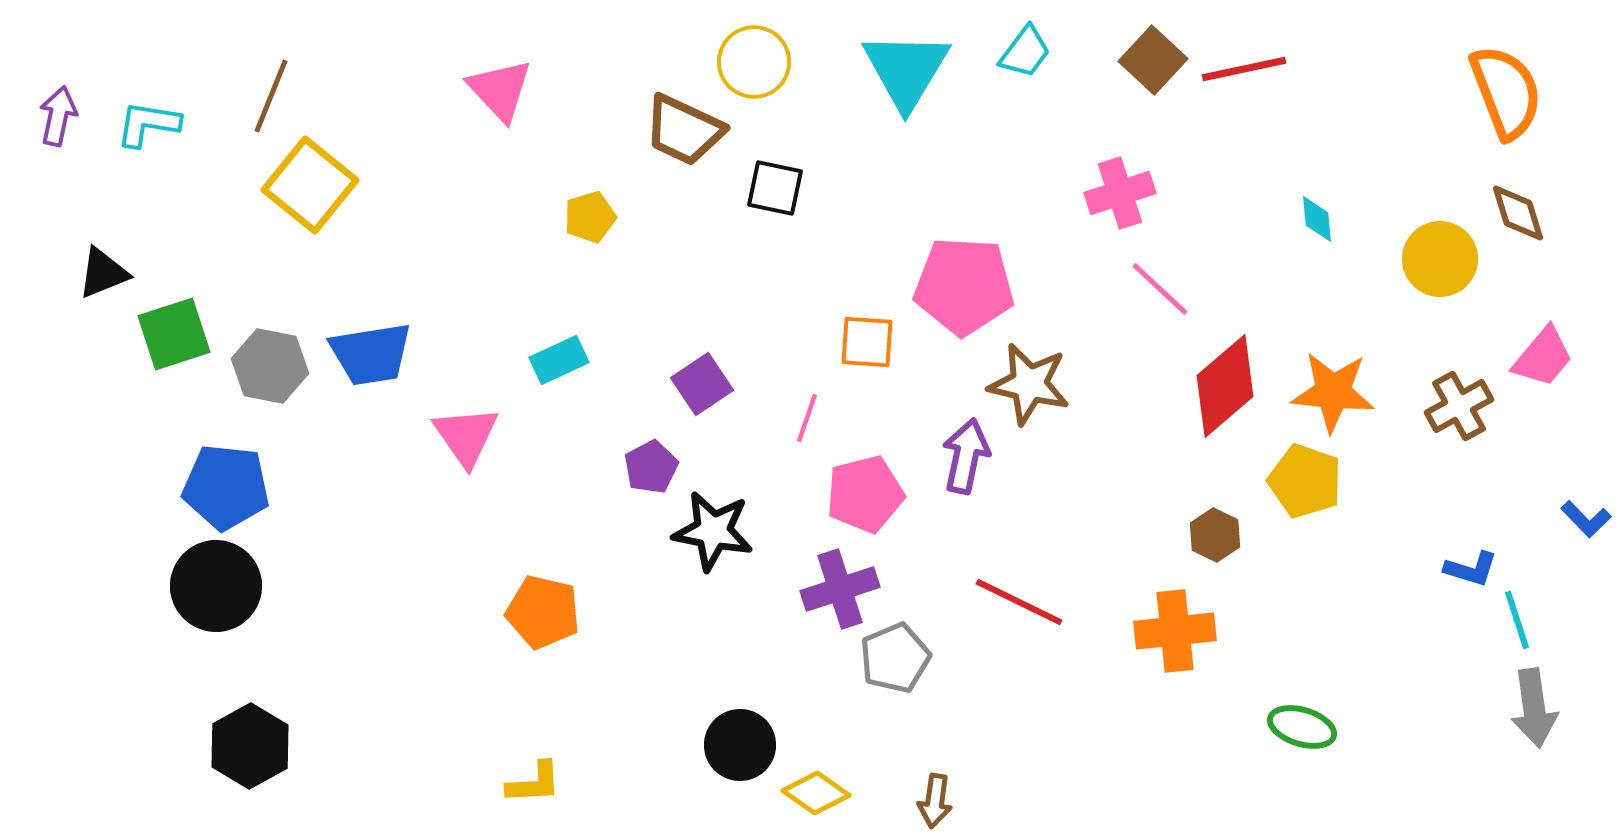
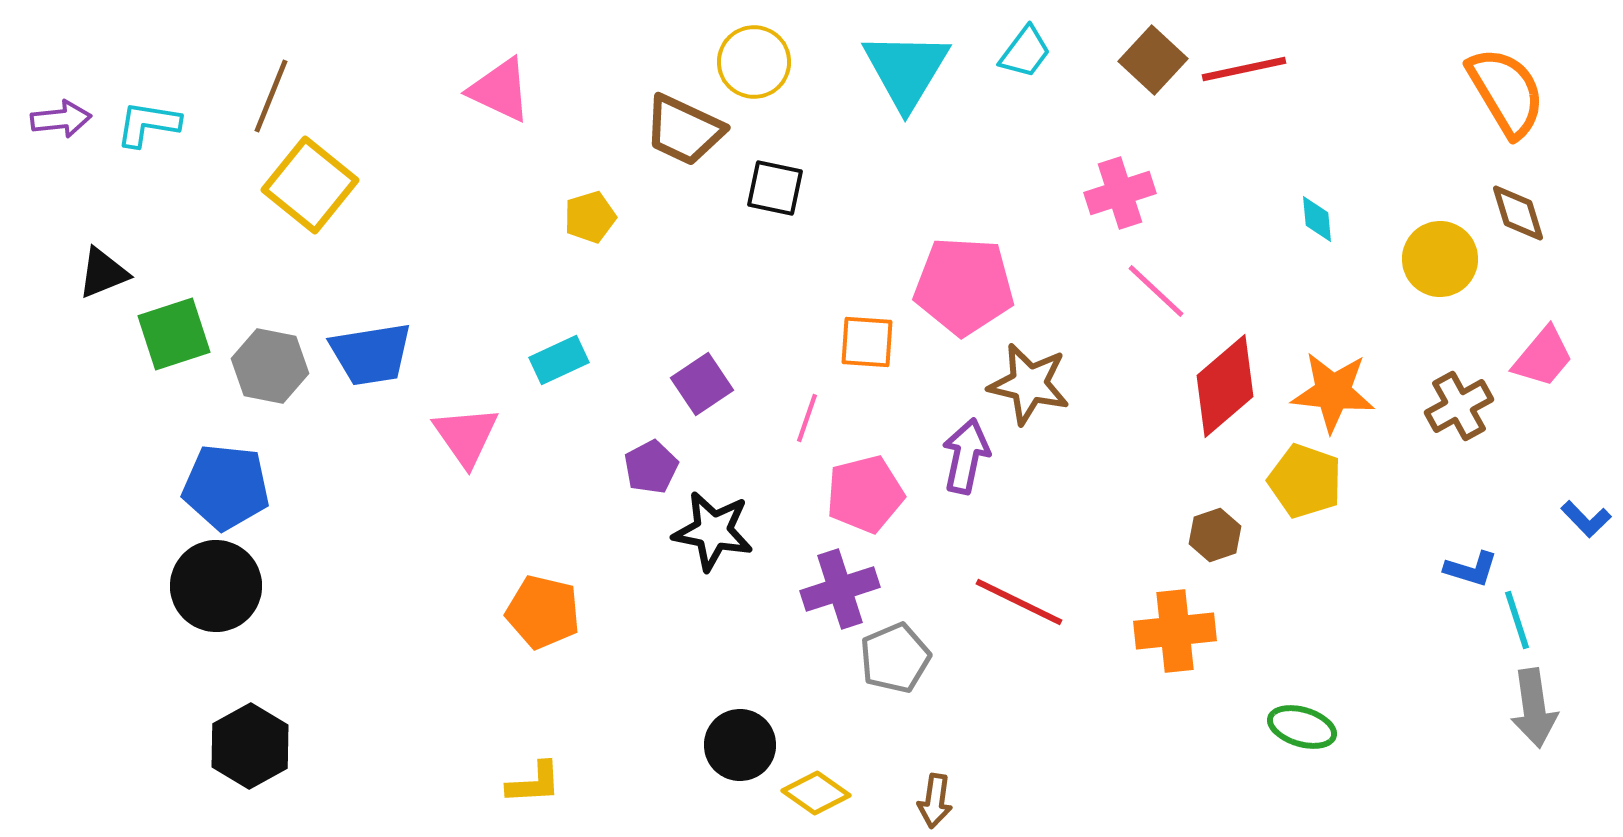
pink triangle at (500, 90): rotated 22 degrees counterclockwise
orange semicircle at (1506, 92): rotated 10 degrees counterclockwise
purple arrow at (58, 116): moved 3 px right, 3 px down; rotated 72 degrees clockwise
pink line at (1160, 289): moved 4 px left, 2 px down
brown hexagon at (1215, 535): rotated 15 degrees clockwise
